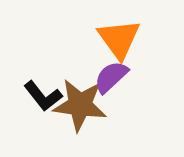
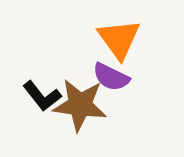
purple semicircle: rotated 111 degrees counterclockwise
black L-shape: moved 1 px left
